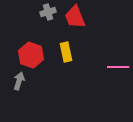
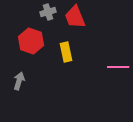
red hexagon: moved 14 px up
